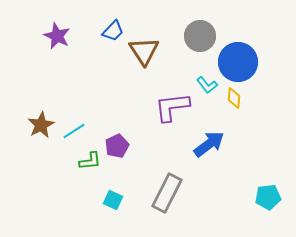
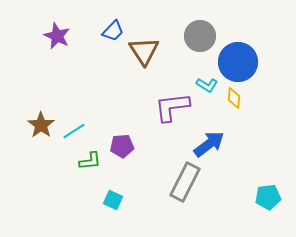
cyan L-shape: rotated 20 degrees counterclockwise
brown star: rotated 8 degrees counterclockwise
purple pentagon: moved 5 px right; rotated 20 degrees clockwise
gray rectangle: moved 18 px right, 11 px up
